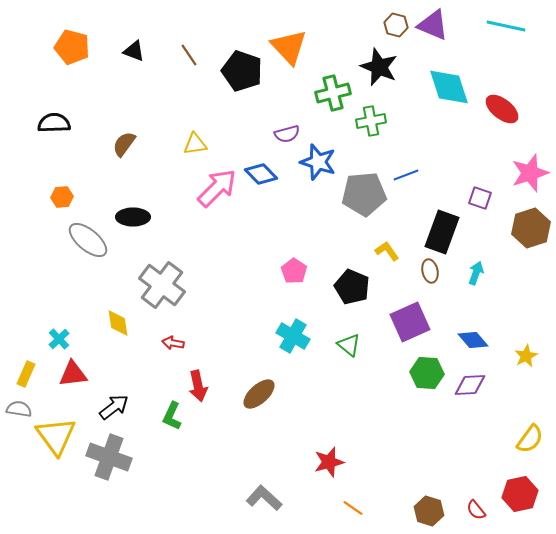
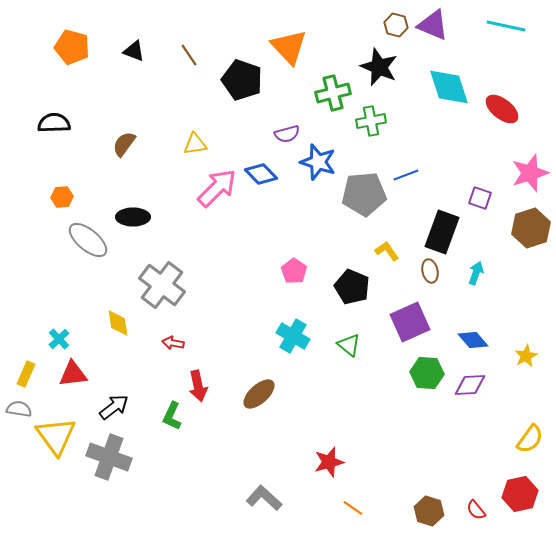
black pentagon at (242, 71): moved 9 px down
